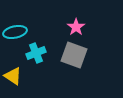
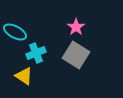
cyan ellipse: rotated 40 degrees clockwise
gray square: moved 2 px right; rotated 12 degrees clockwise
yellow triangle: moved 11 px right
